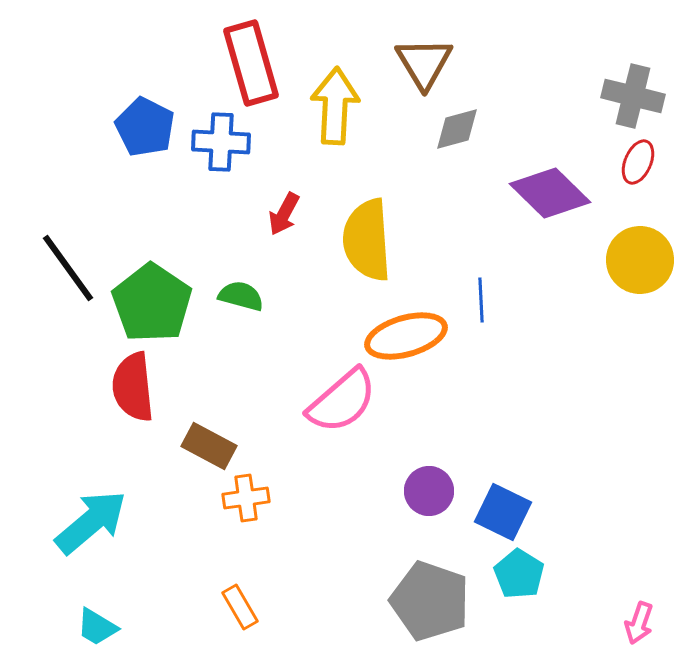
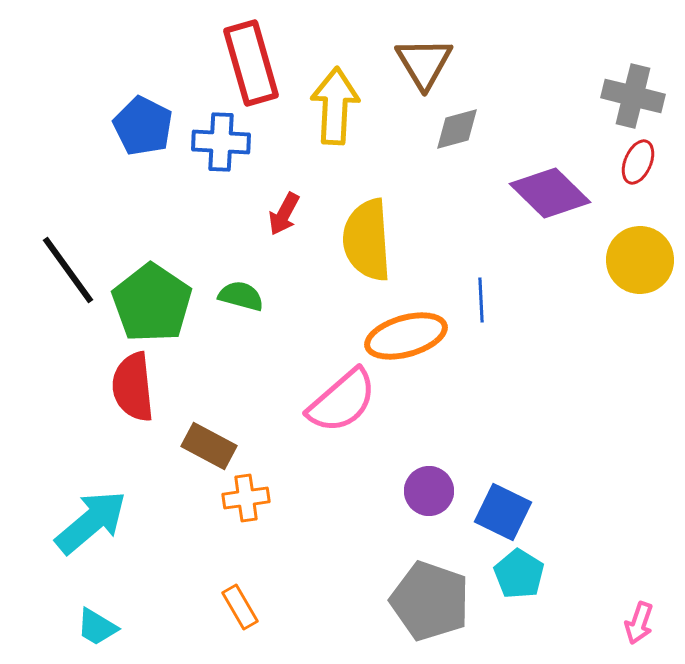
blue pentagon: moved 2 px left, 1 px up
black line: moved 2 px down
